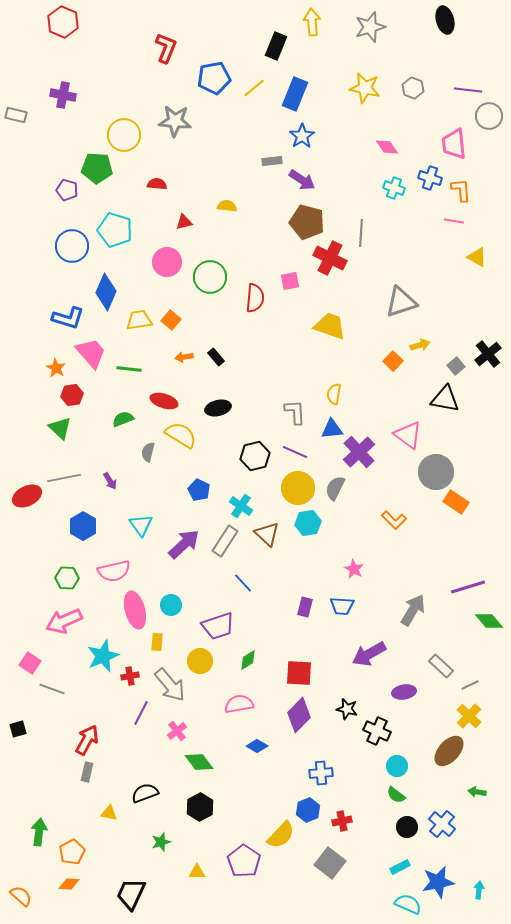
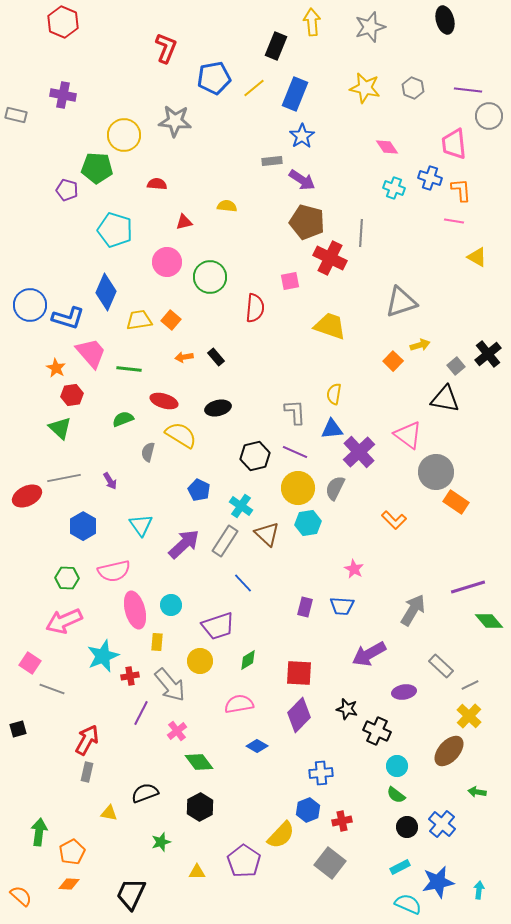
blue circle at (72, 246): moved 42 px left, 59 px down
red semicircle at (255, 298): moved 10 px down
